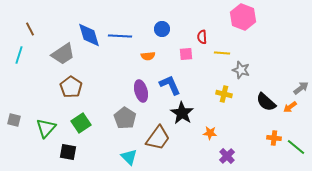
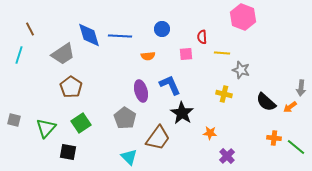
gray arrow: rotated 133 degrees clockwise
